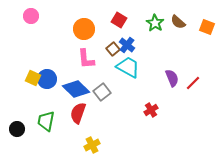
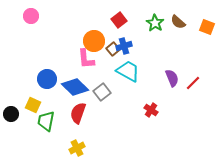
red square: rotated 21 degrees clockwise
orange circle: moved 10 px right, 12 px down
blue cross: moved 3 px left, 1 px down; rotated 35 degrees clockwise
cyan trapezoid: moved 4 px down
yellow square: moved 27 px down
blue diamond: moved 1 px left, 2 px up
red cross: rotated 24 degrees counterclockwise
black circle: moved 6 px left, 15 px up
yellow cross: moved 15 px left, 3 px down
